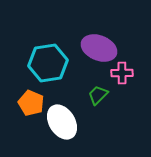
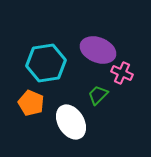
purple ellipse: moved 1 px left, 2 px down
cyan hexagon: moved 2 px left
pink cross: rotated 25 degrees clockwise
white ellipse: moved 9 px right
